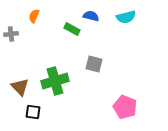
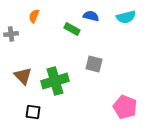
brown triangle: moved 3 px right, 11 px up
